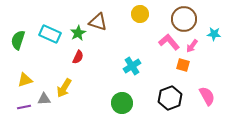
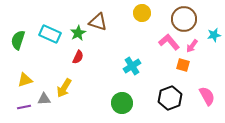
yellow circle: moved 2 px right, 1 px up
cyan star: moved 1 px down; rotated 16 degrees counterclockwise
